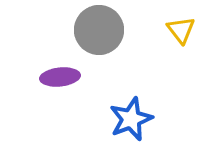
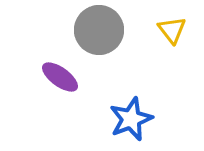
yellow triangle: moved 9 px left
purple ellipse: rotated 42 degrees clockwise
